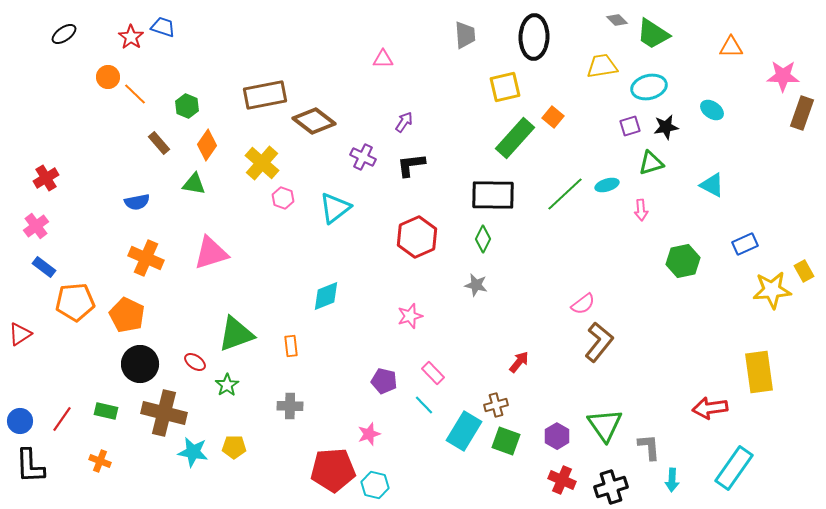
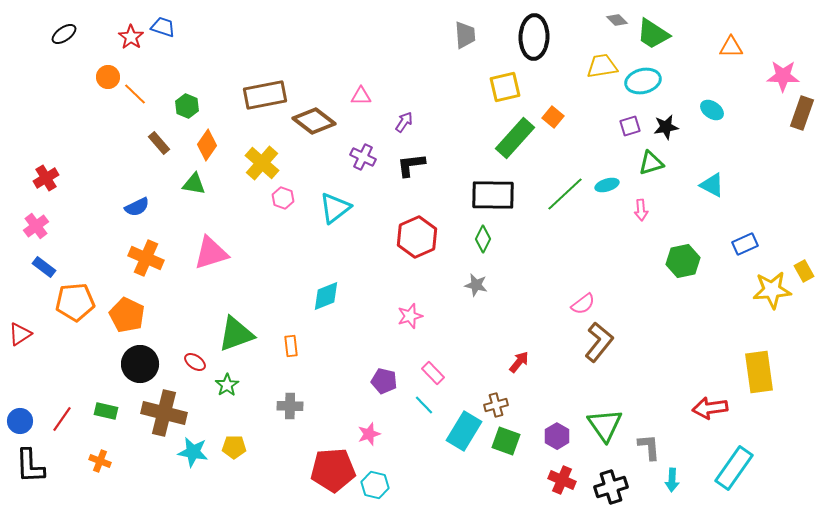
pink triangle at (383, 59): moved 22 px left, 37 px down
cyan ellipse at (649, 87): moved 6 px left, 6 px up
blue semicircle at (137, 202): moved 5 px down; rotated 15 degrees counterclockwise
